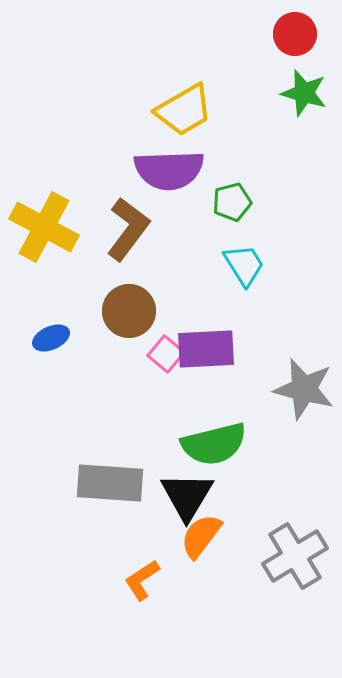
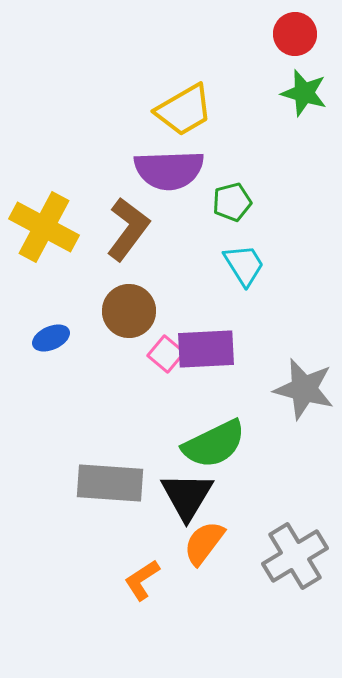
green semicircle: rotated 12 degrees counterclockwise
orange semicircle: moved 3 px right, 7 px down
